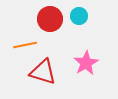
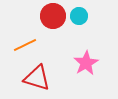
red circle: moved 3 px right, 3 px up
orange line: rotated 15 degrees counterclockwise
red triangle: moved 6 px left, 6 px down
